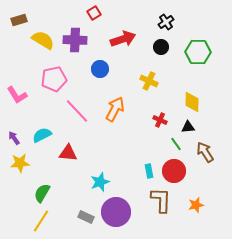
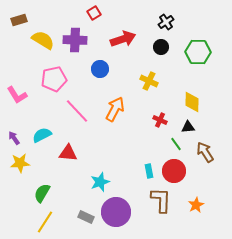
orange star: rotated 14 degrees counterclockwise
yellow line: moved 4 px right, 1 px down
